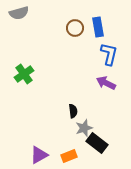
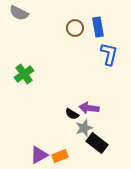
gray semicircle: rotated 42 degrees clockwise
purple arrow: moved 17 px left, 25 px down; rotated 18 degrees counterclockwise
black semicircle: moved 1 px left, 3 px down; rotated 128 degrees clockwise
orange rectangle: moved 9 px left
